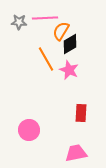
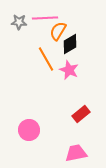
orange semicircle: moved 3 px left
red rectangle: moved 1 px down; rotated 48 degrees clockwise
